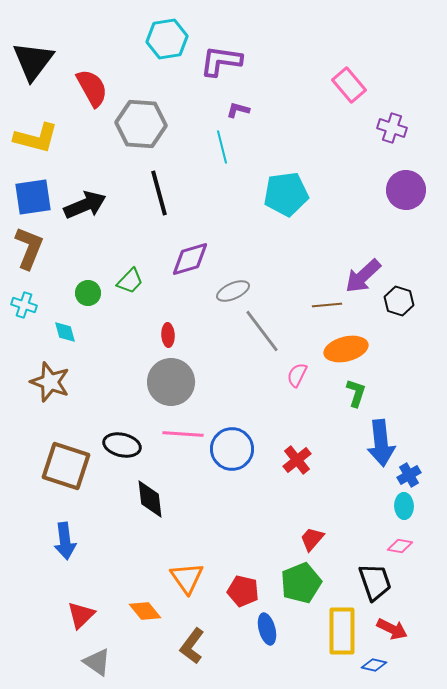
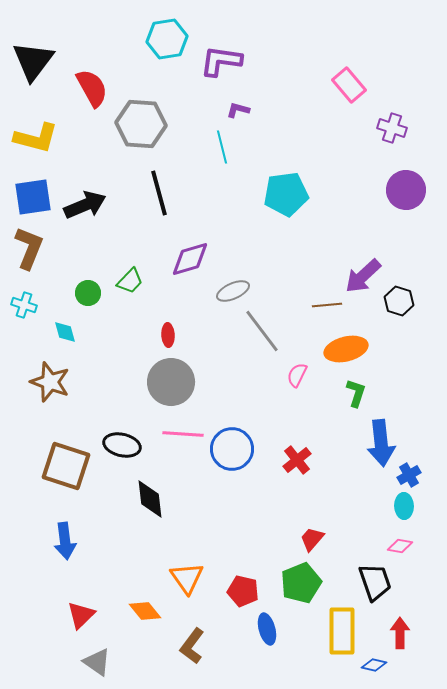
red arrow at (392, 629): moved 8 px right, 4 px down; rotated 116 degrees counterclockwise
